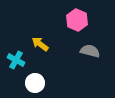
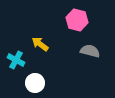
pink hexagon: rotated 10 degrees counterclockwise
